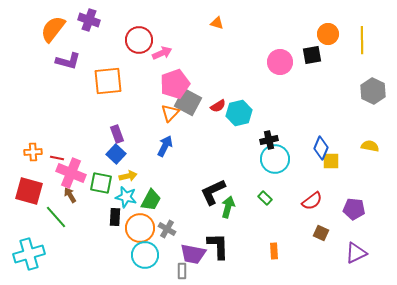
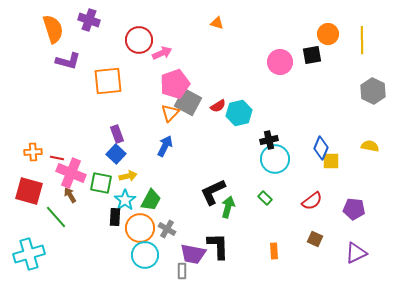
orange semicircle at (53, 29): rotated 124 degrees clockwise
cyan star at (126, 197): moved 1 px left, 3 px down; rotated 25 degrees clockwise
brown square at (321, 233): moved 6 px left, 6 px down
